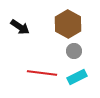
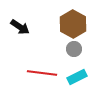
brown hexagon: moved 5 px right
gray circle: moved 2 px up
